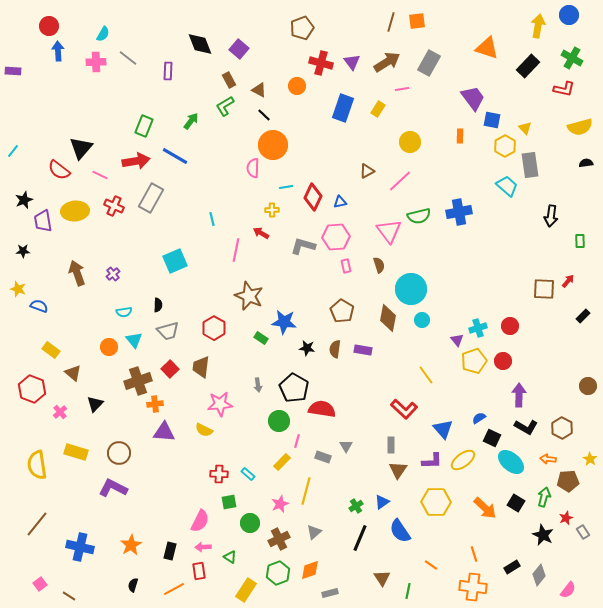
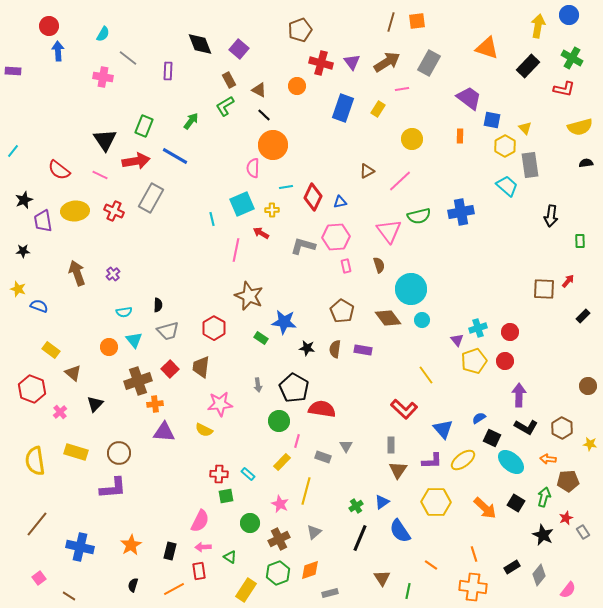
brown pentagon at (302, 28): moved 2 px left, 2 px down
pink cross at (96, 62): moved 7 px right, 15 px down; rotated 12 degrees clockwise
purple trapezoid at (473, 98): moved 4 px left; rotated 16 degrees counterclockwise
yellow circle at (410, 142): moved 2 px right, 3 px up
black triangle at (81, 148): moved 24 px right, 8 px up; rotated 15 degrees counterclockwise
red cross at (114, 206): moved 5 px down
blue cross at (459, 212): moved 2 px right
cyan square at (175, 261): moved 67 px right, 57 px up
brown diamond at (388, 318): rotated 48 degrees counterclockwise
red circle at (510, 326): moved 6 px down
red circle at (503, 361): moved 2 px right
yellow star at (590, 459): moved 15 px up; rotated 24 degrees counterclockwise
yellow semicircle at (37, 465): moved 2 px left, 4 px up
purple L-shape at (113, 488): rotated 148 degrees clockwise
green square at (229, 502): moved 3 px left, 6 px up
pink star at (280, 504): rotated 24 degrees counterclockwise
pink square at (40, 584): moved 1 px left, 6 px up
